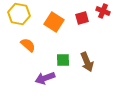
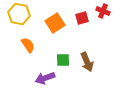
orange square: moved 1 px right, 1 px down; rotated 24 degrees clockwise
orange semicircle: rotated 14 degrees clockwise
